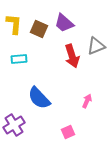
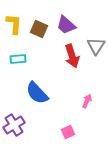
purple trapezoid: moved 2 px right, 2 px down
gray triangle: rotated 36 degrees counterclockwise
cyan rectangle: moved 1 px left
blue semicircle: moved 2 px left, 5 px up
